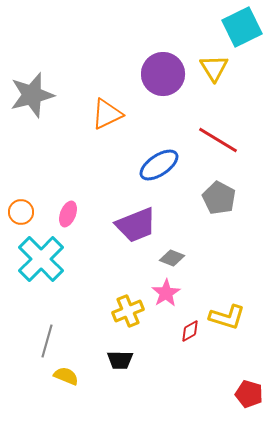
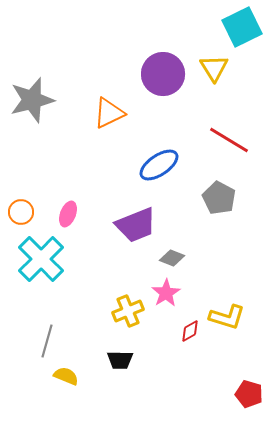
gray star: moved 5 px down
orange triangle: moved 2 px right, 1 px up
red line: moved 11 px right
